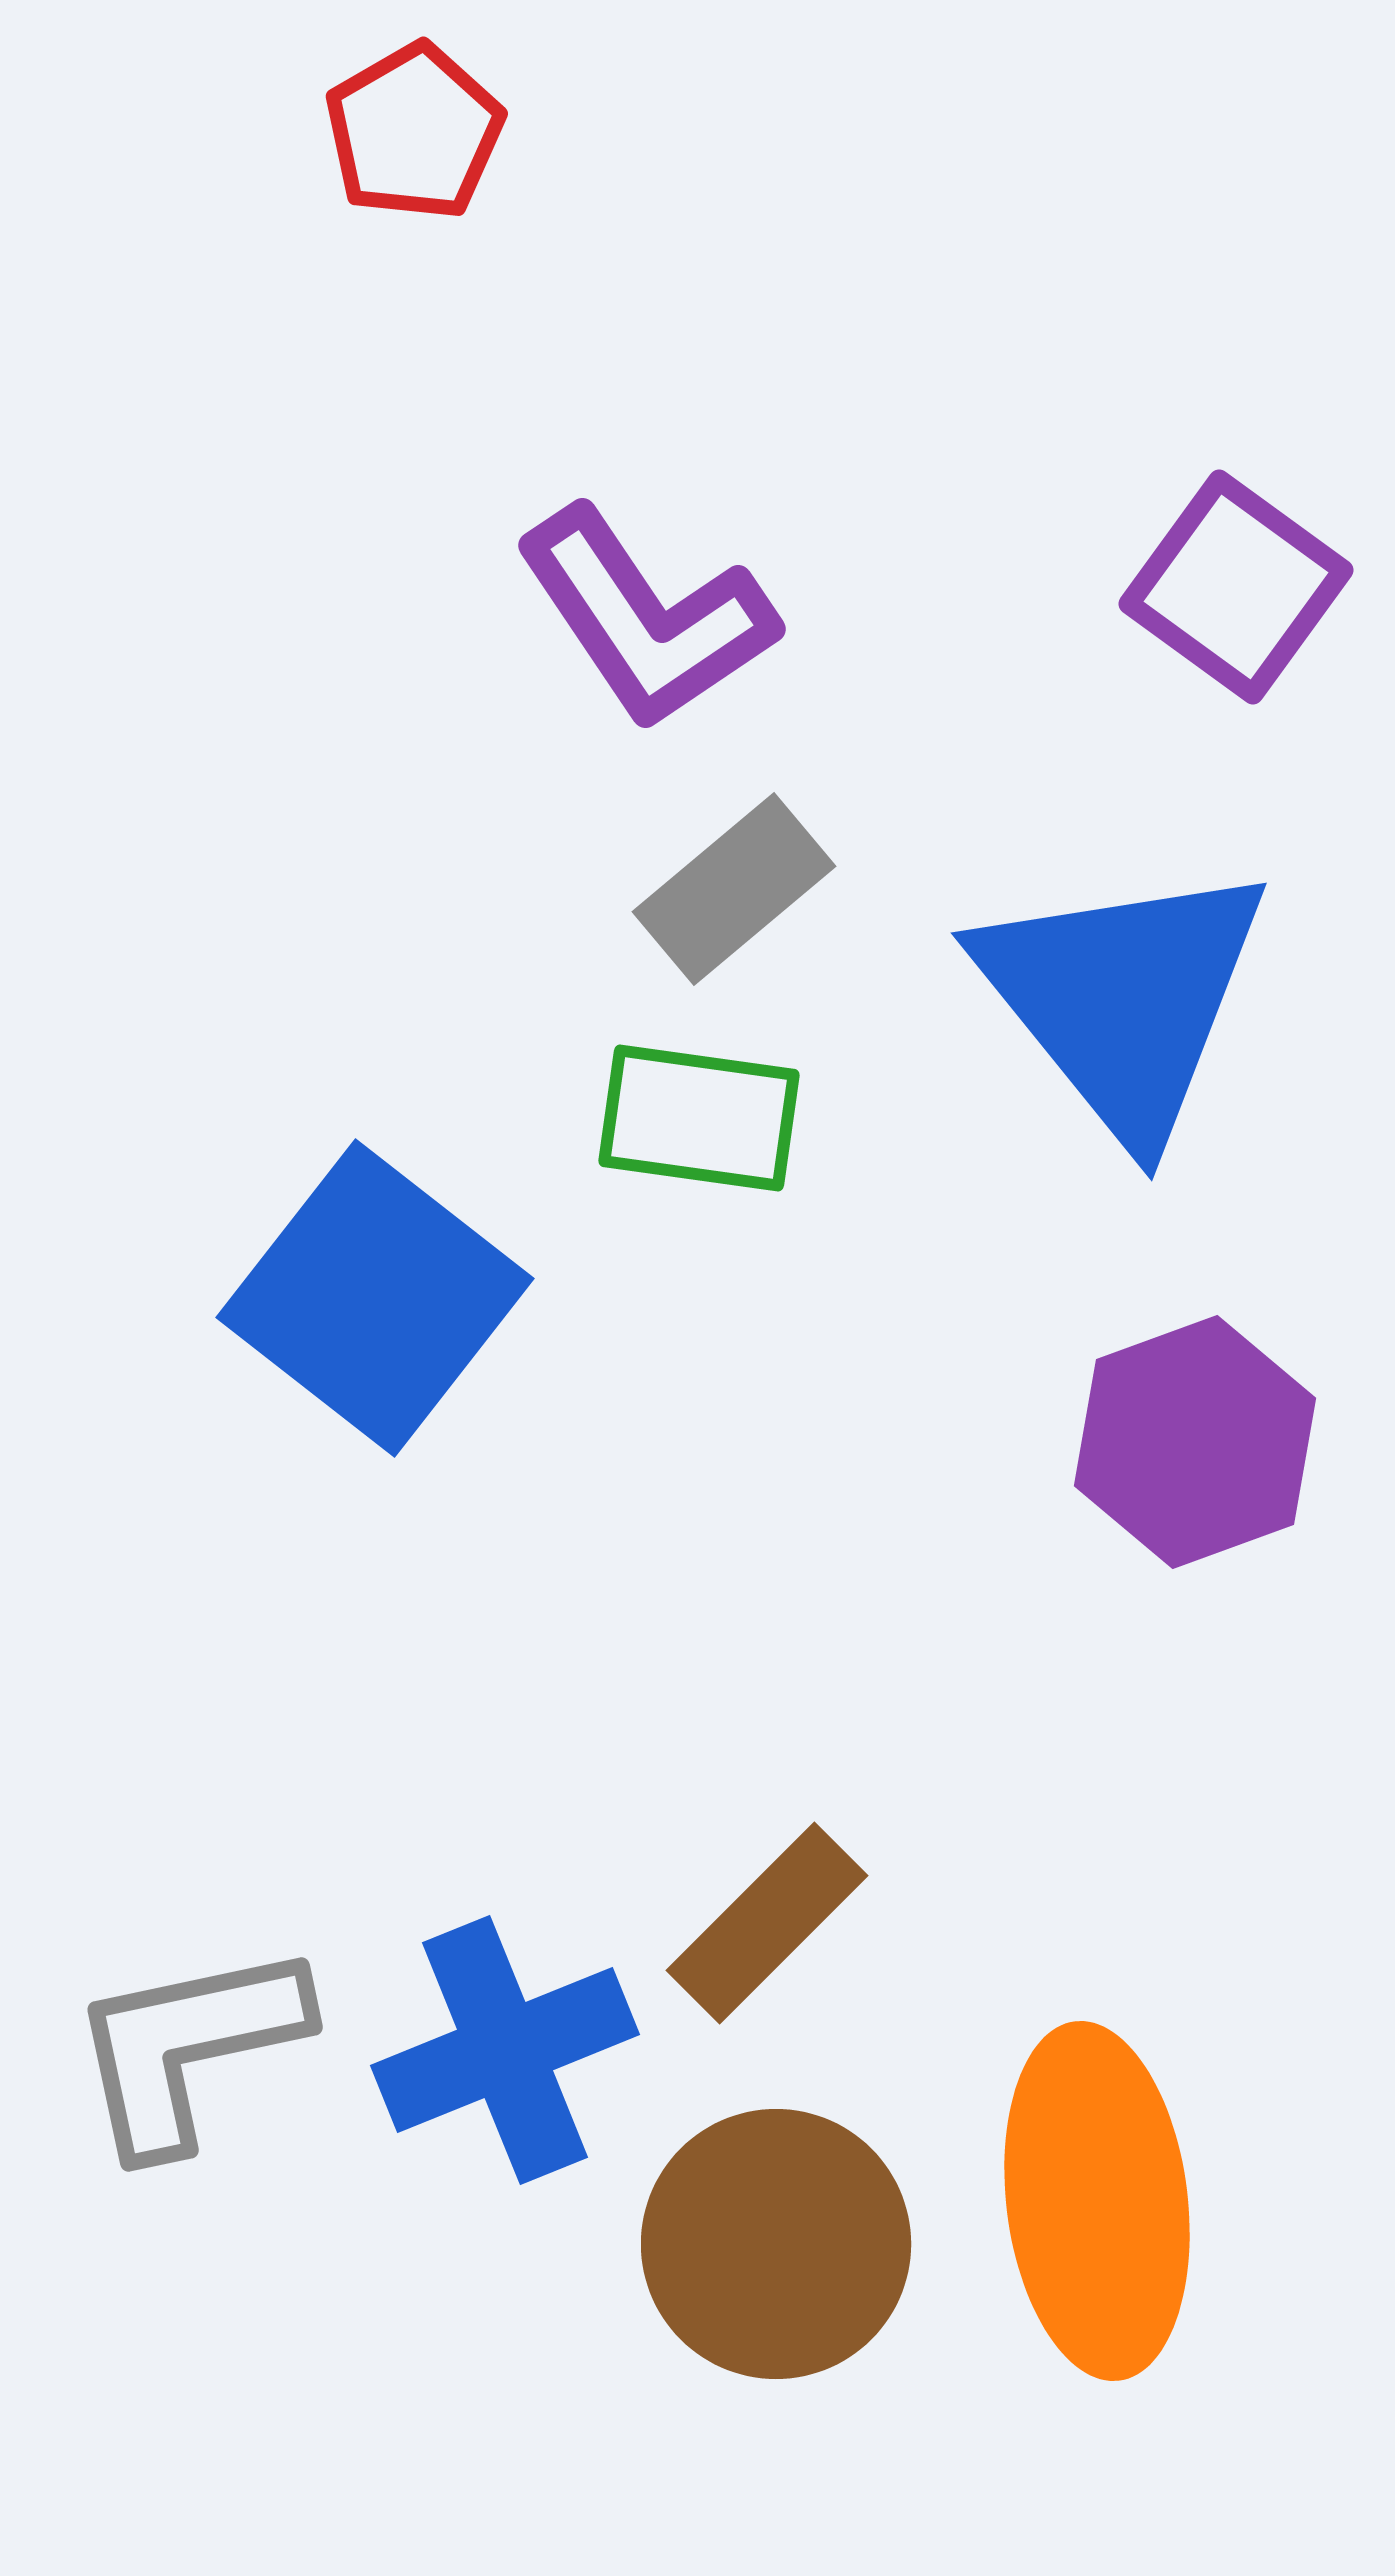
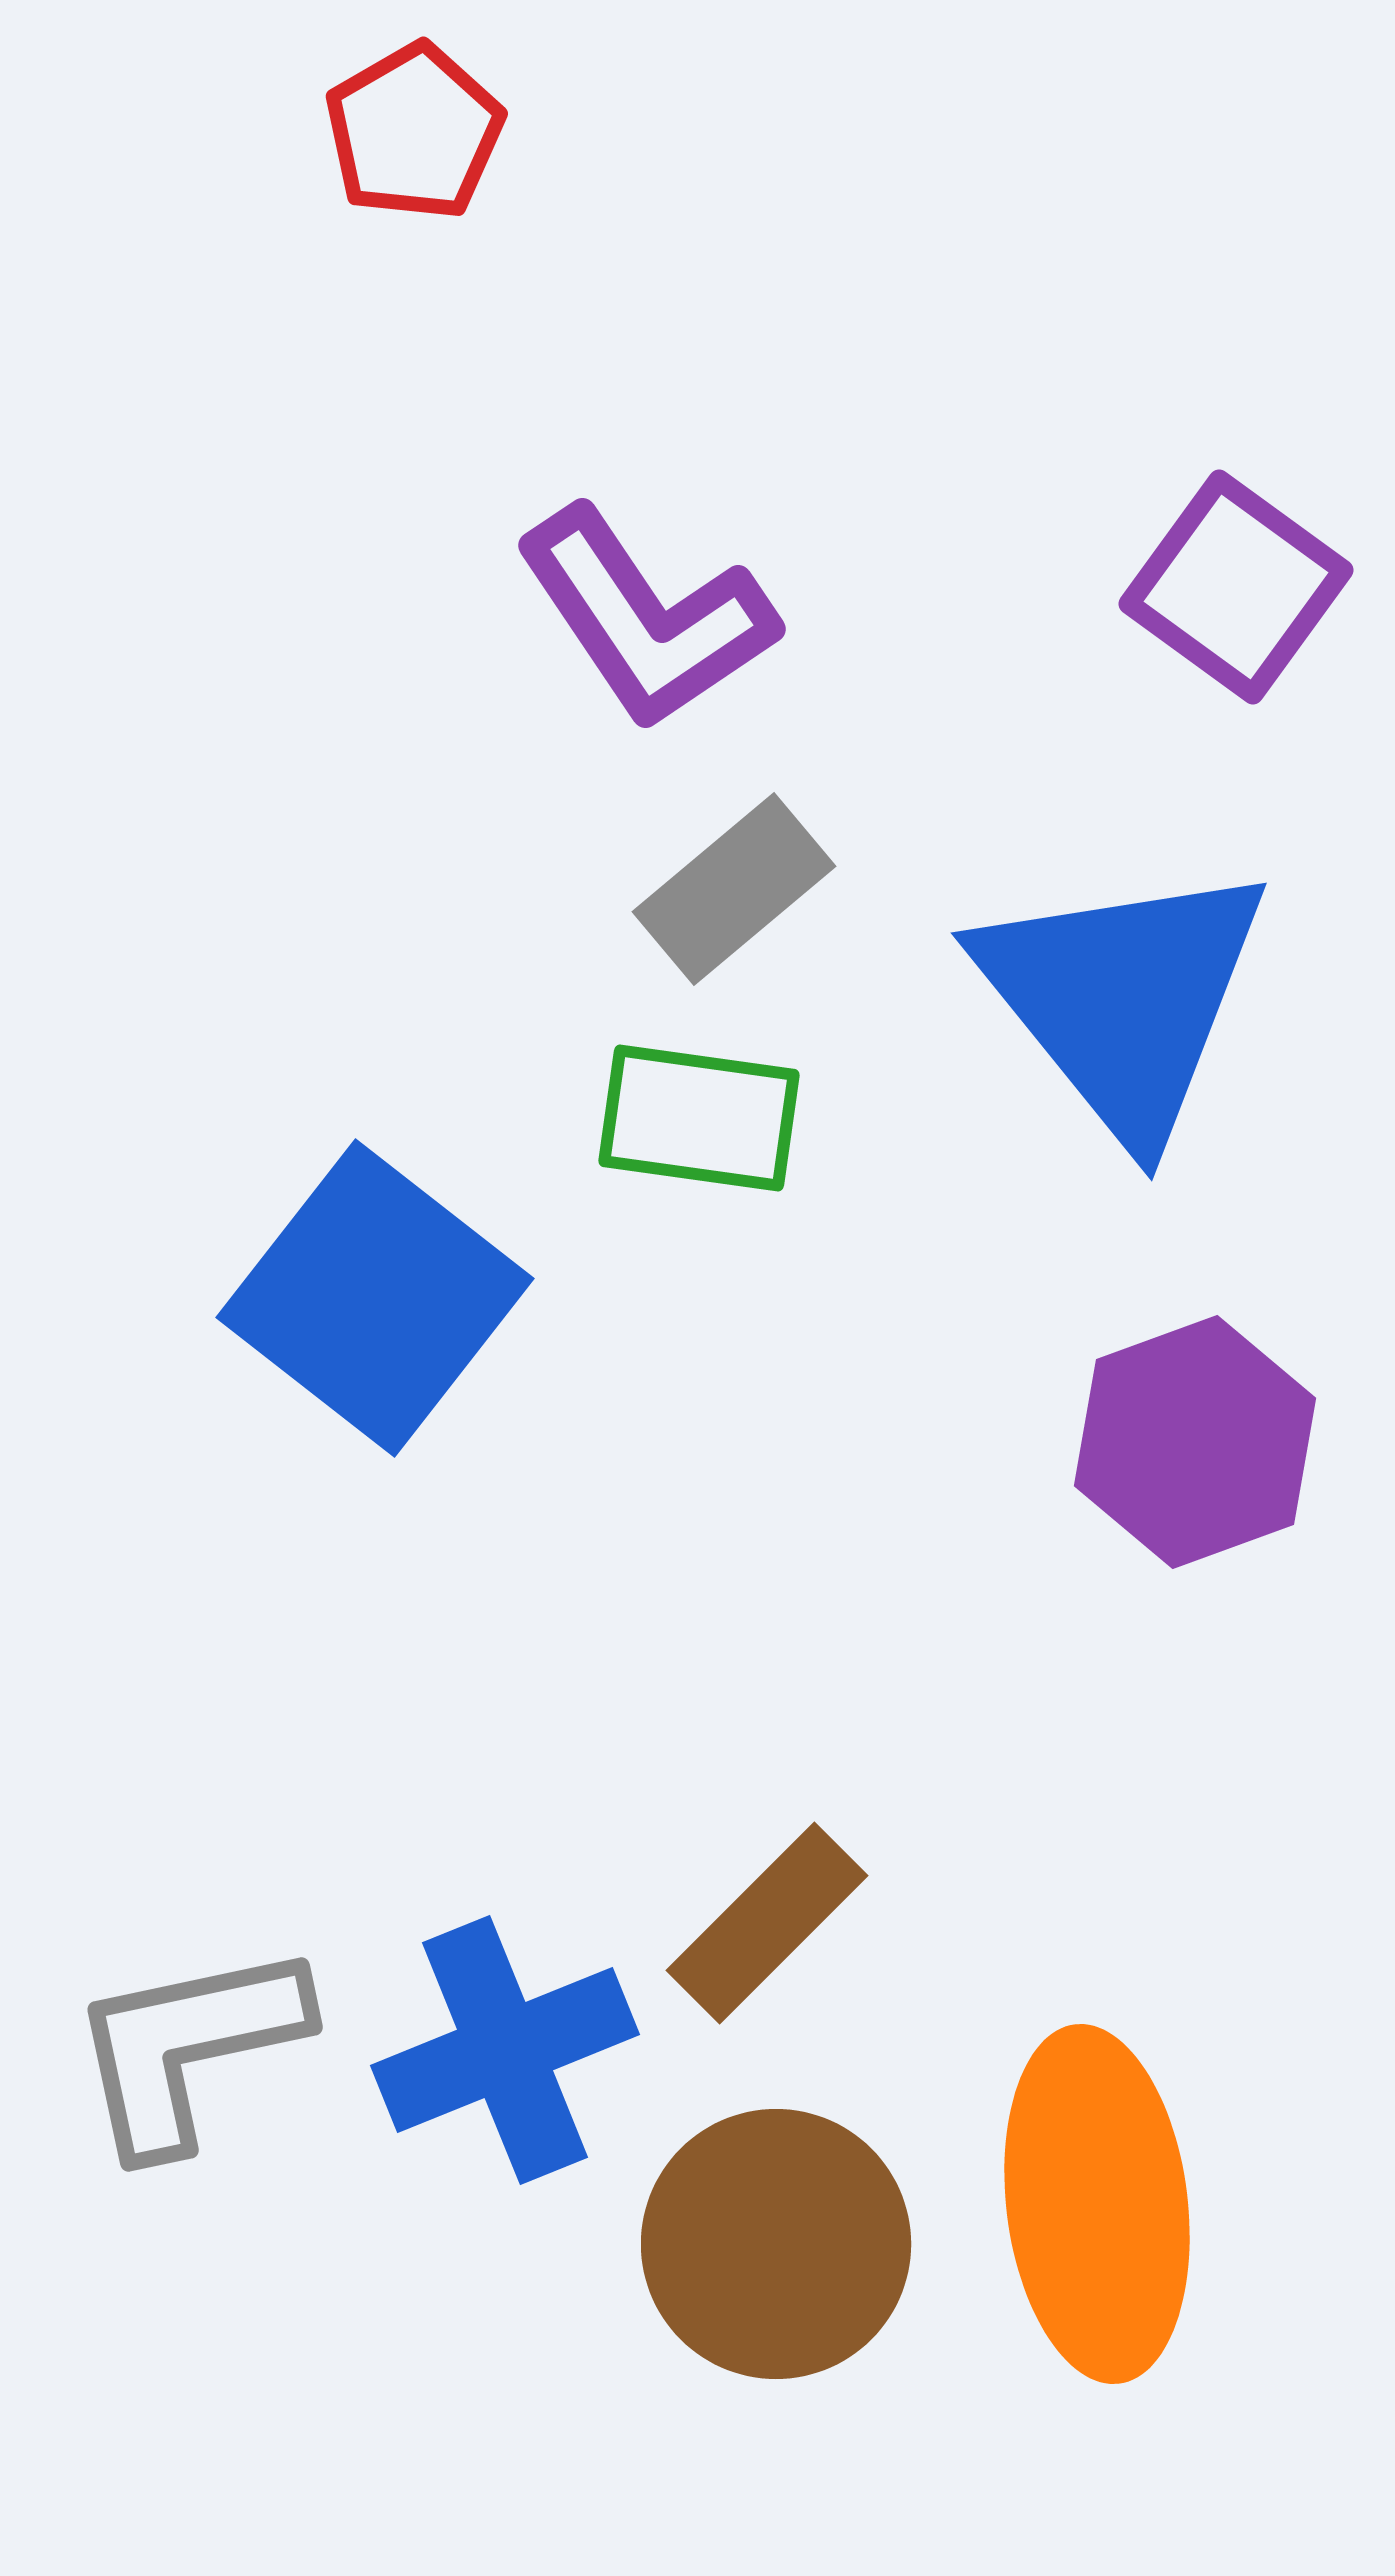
orange ellipse: moved 3 px down
